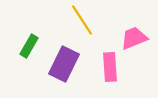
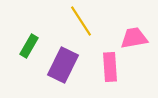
yellow line: moved 1 px left, 1 px down
pink trapezoid: rotated 12 degrees clockwise
purple rectangle: moved 1 px left, 1 px down
